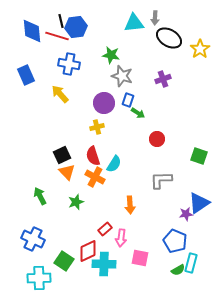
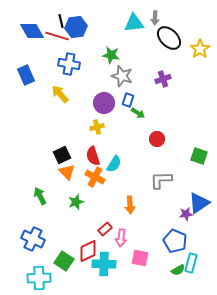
blue diamond at (32, 31): rotated 25 degrees counterclockwise
black ellipse at (169, 38): rotated 15 degrees clockwise
